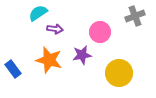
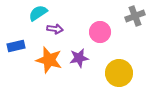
purple star: moved 3 px left, 3 px down
blue rectangle: moved 3 px right, 23 px up; rotated 66 degrees counterclockwise
